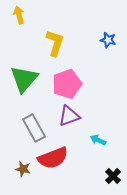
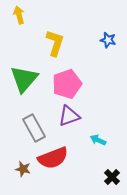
black cross: moved 1 px left, 1 px down
